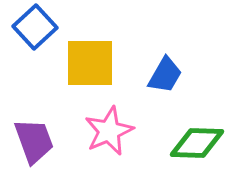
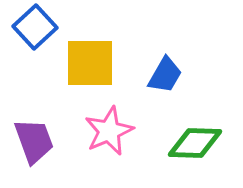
green diamond: moved 2 px left
